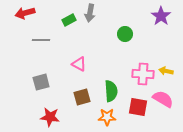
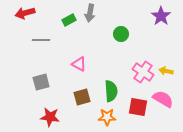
green circle: moved 4 px left
pink cross: moved 2 px up; rotated 30 degrees clockwise
